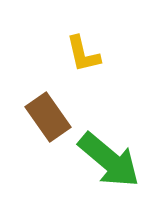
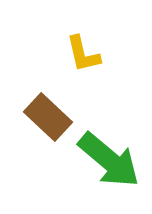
brown rectangle: rotated 12 degrees counterclockwise
